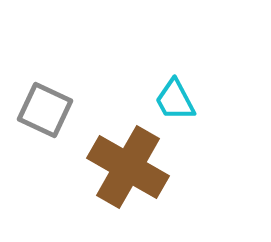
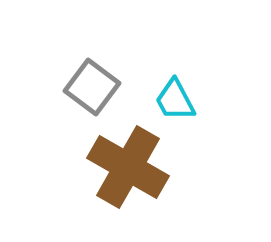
gray square: moved 47 px right, 23 px up; rotated 12 degrees clockwise
